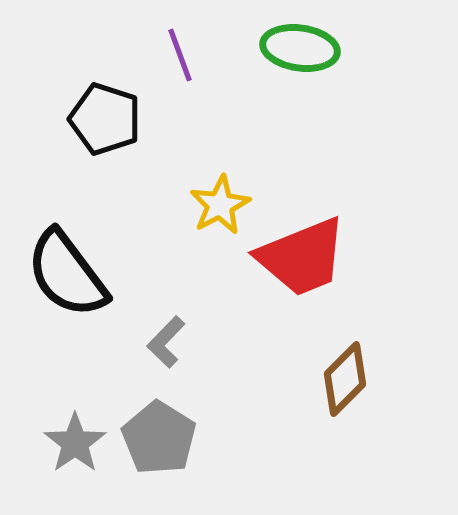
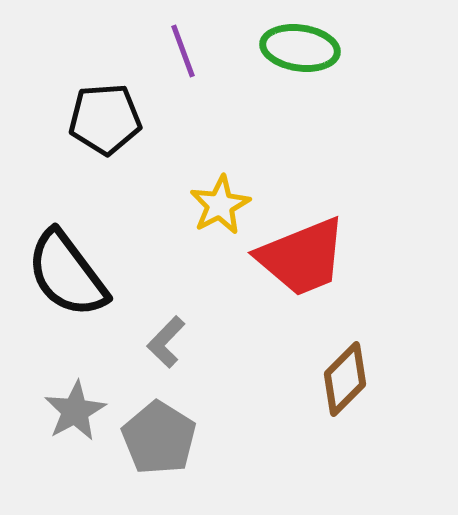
purple line: moved 3 px right, 4 px up
black pentagon: rotated 22 degrees counterclockwise
gray star: moved 32 px up; rotated 6 degrees clockwise
